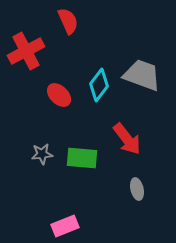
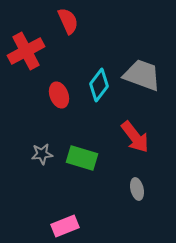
red ellipse: rotated 25 degrees clockwise
red arrow: moved 8 px right, 2 px up
green rectangle: rotated 12 degrees clockwise
